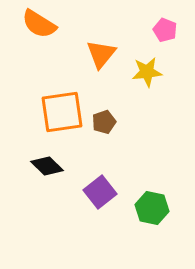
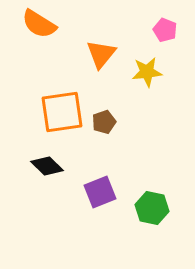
purple square: rotated 16 degrees clockwise
